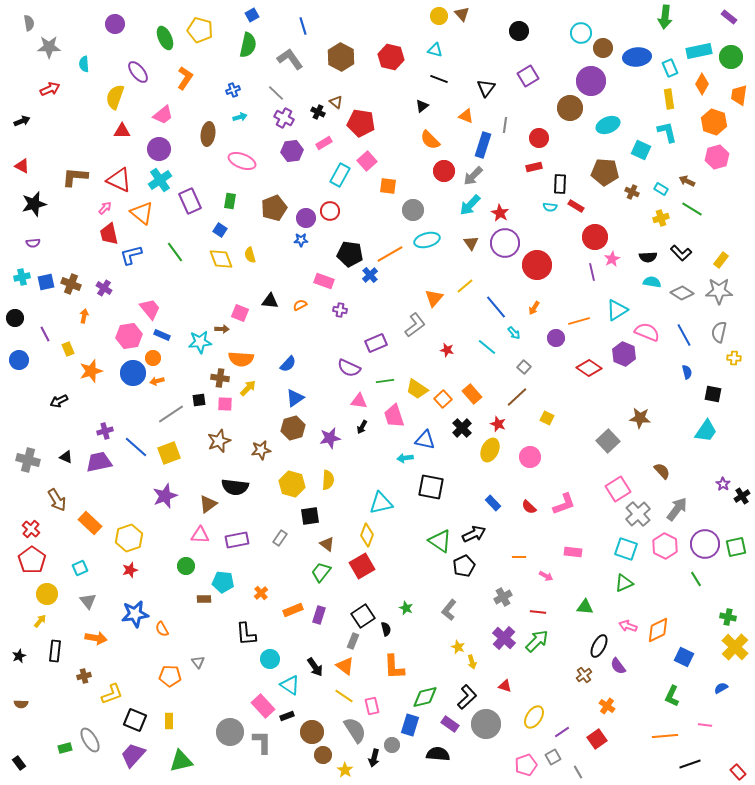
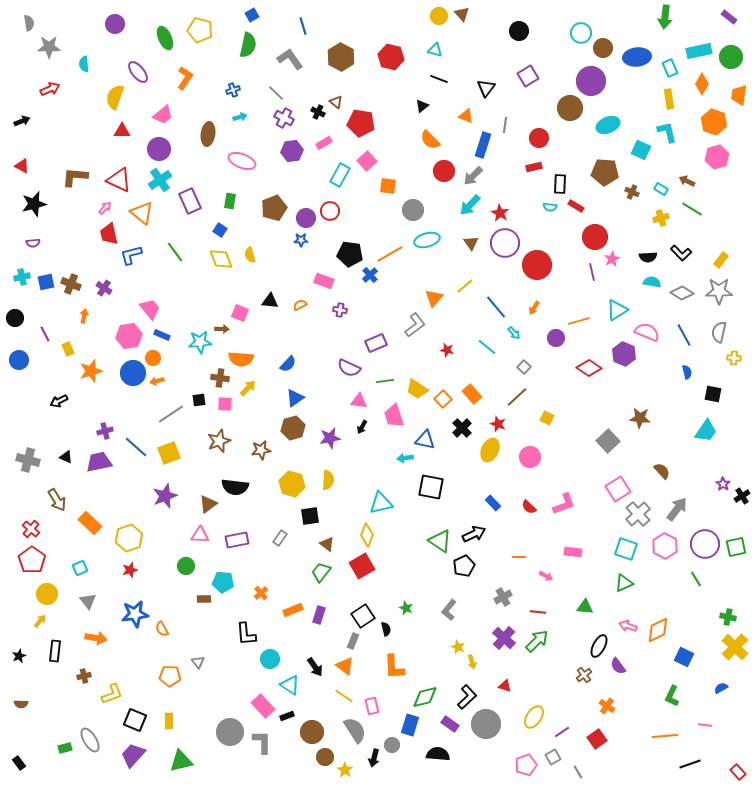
brown circle at (323, 755): moved 2 px right, 2 px down
